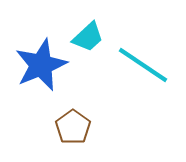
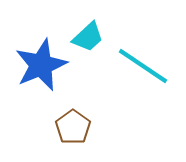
cyan line: moved 1 px down
